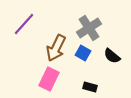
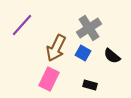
purple line: moved 2 px left, 1 px down
black rectangle: moved 2 px up
